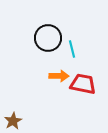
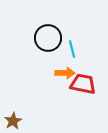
orange arrow: moved 6 px right, 3 px up
